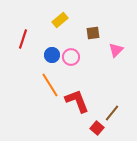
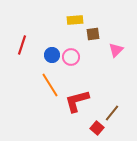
yellow rectangle: moved 15 px right; rotated 35 degrees clockwise
brown square: moved 1 px down
red line: moved 1 px left, 6 px down
red L-shape: rotated 84 degrees counterclockwise
